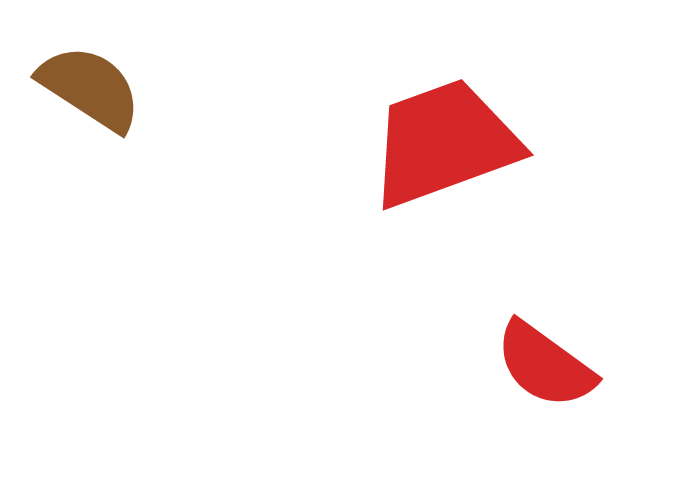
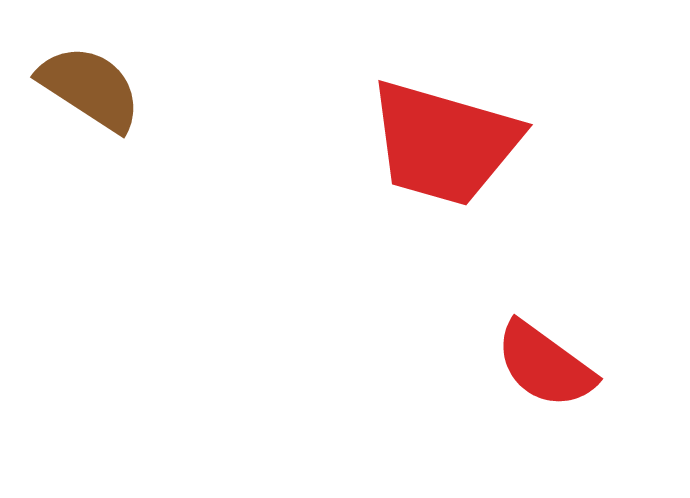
red trapezoid: rotated 144 degrees counterclockwise
